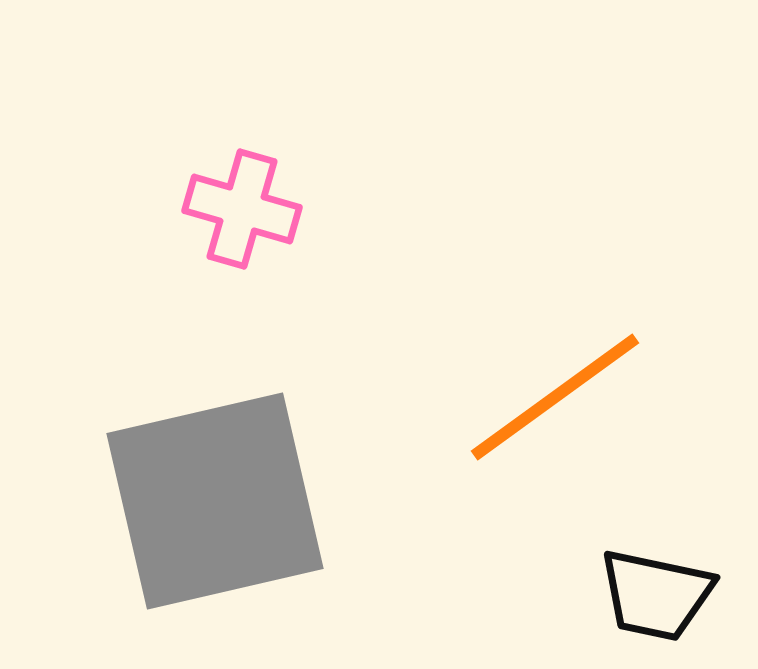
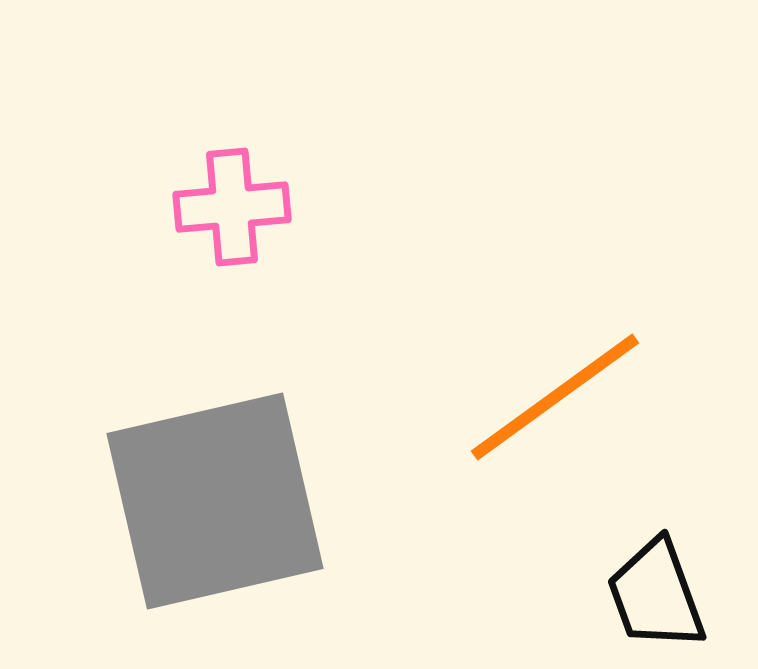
pink cross: moved 10 px left, 2 px up; rotated 21 degrees counterclockwise
black trapezoid: rotated 58 degrees clockwise
